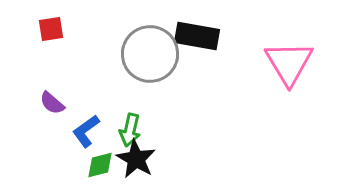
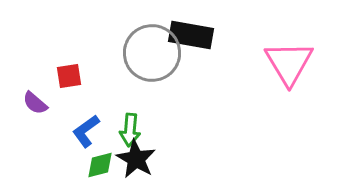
red square: moved 18 px right, 47 px down
black rectangle: moved 6 px left, 1 px up
gray circle: moved 2 px right, 1 px up
purple semicircle: moved 17 px left
green arrow: rotated 8 degrees counterclockwise
